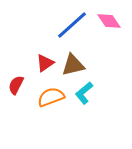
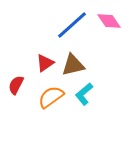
cyan L-shape: moved 1 px down
orange semicircle: rotated 16 degrees counterclockwise
